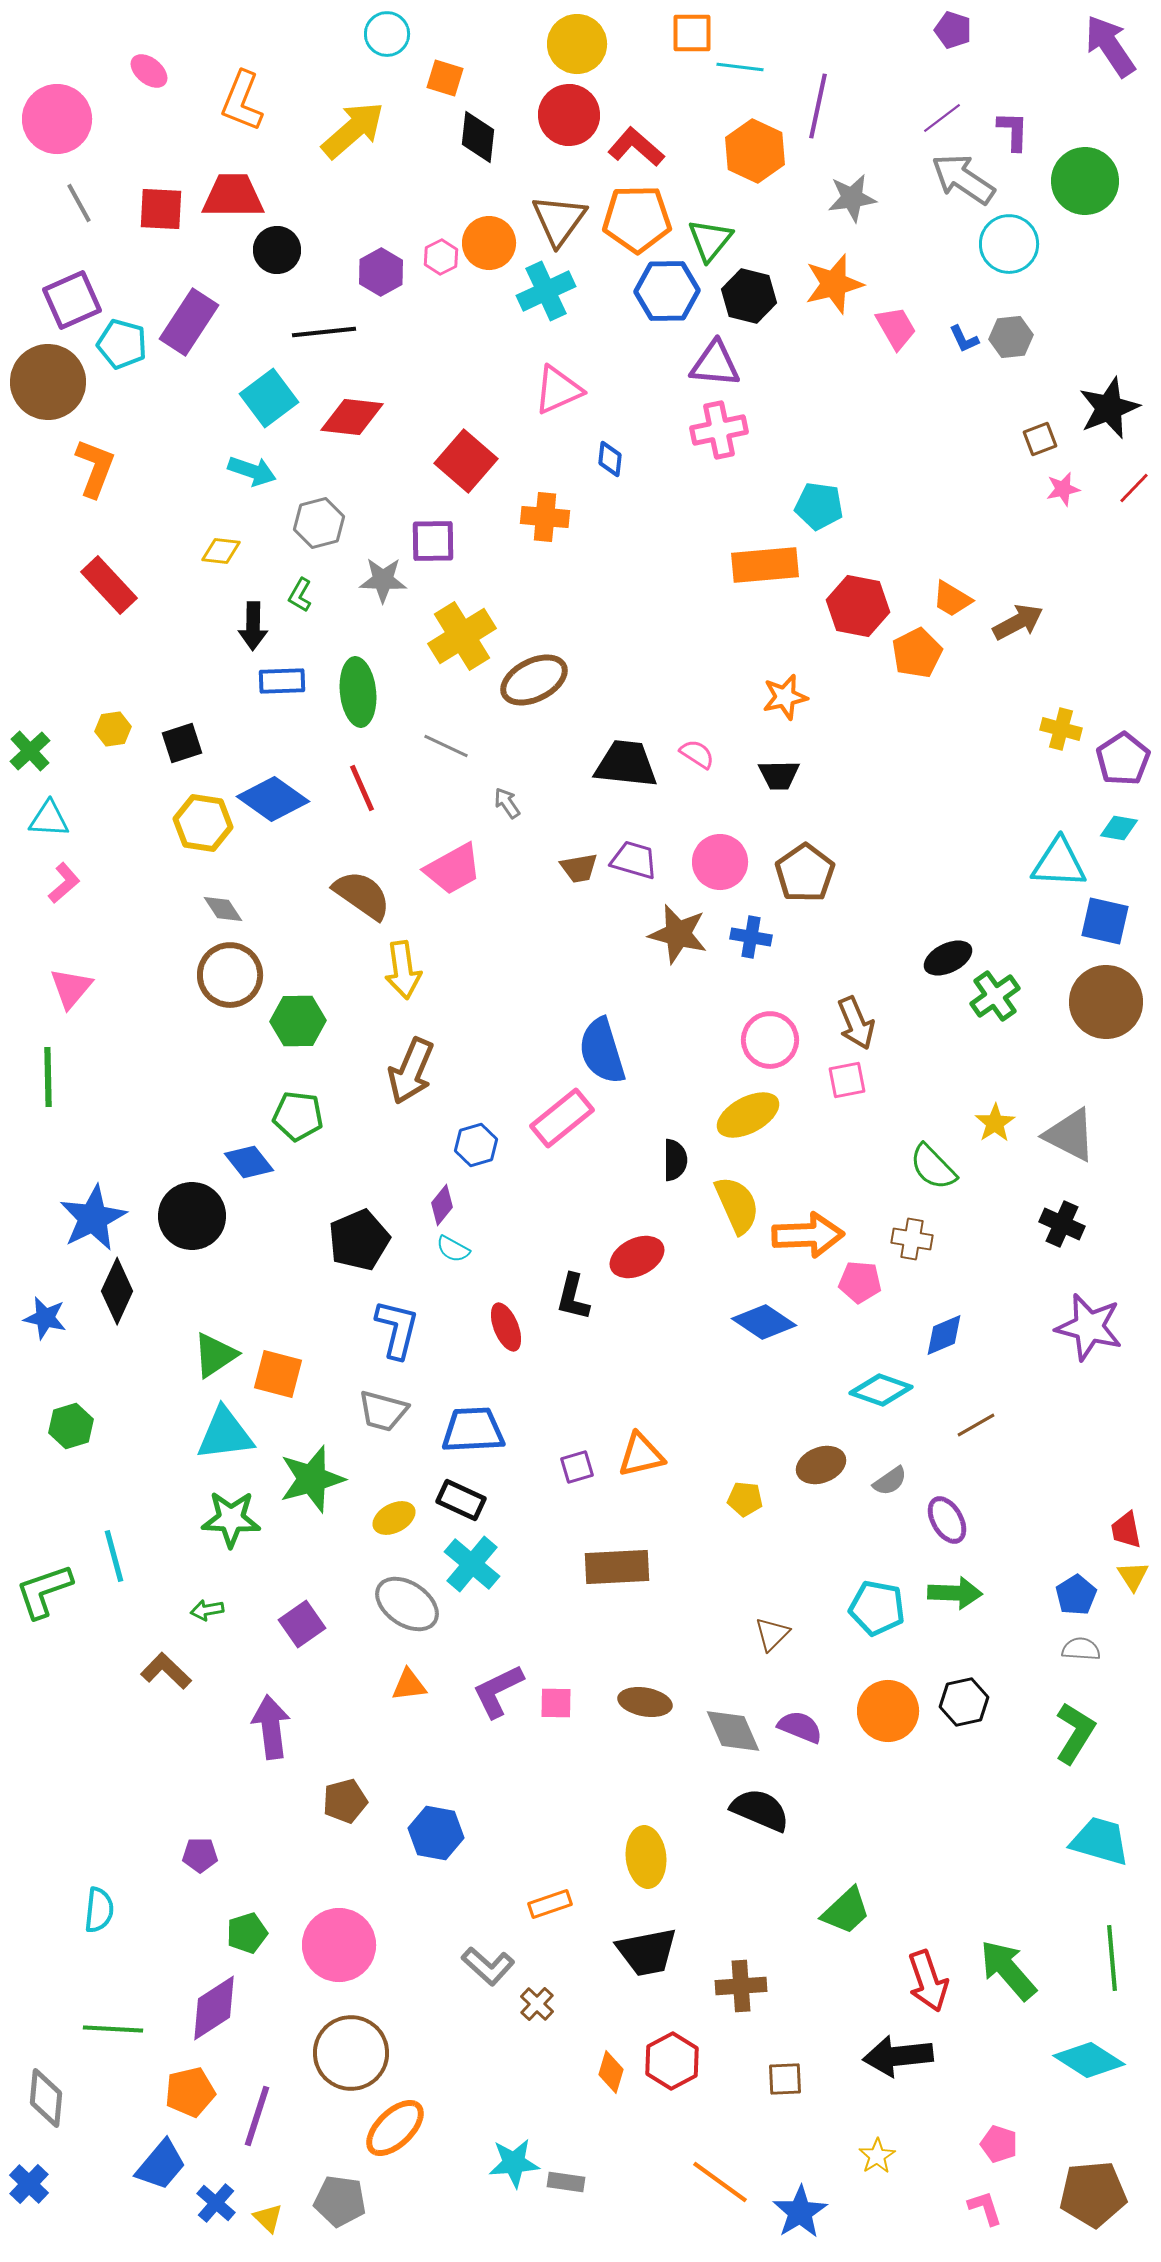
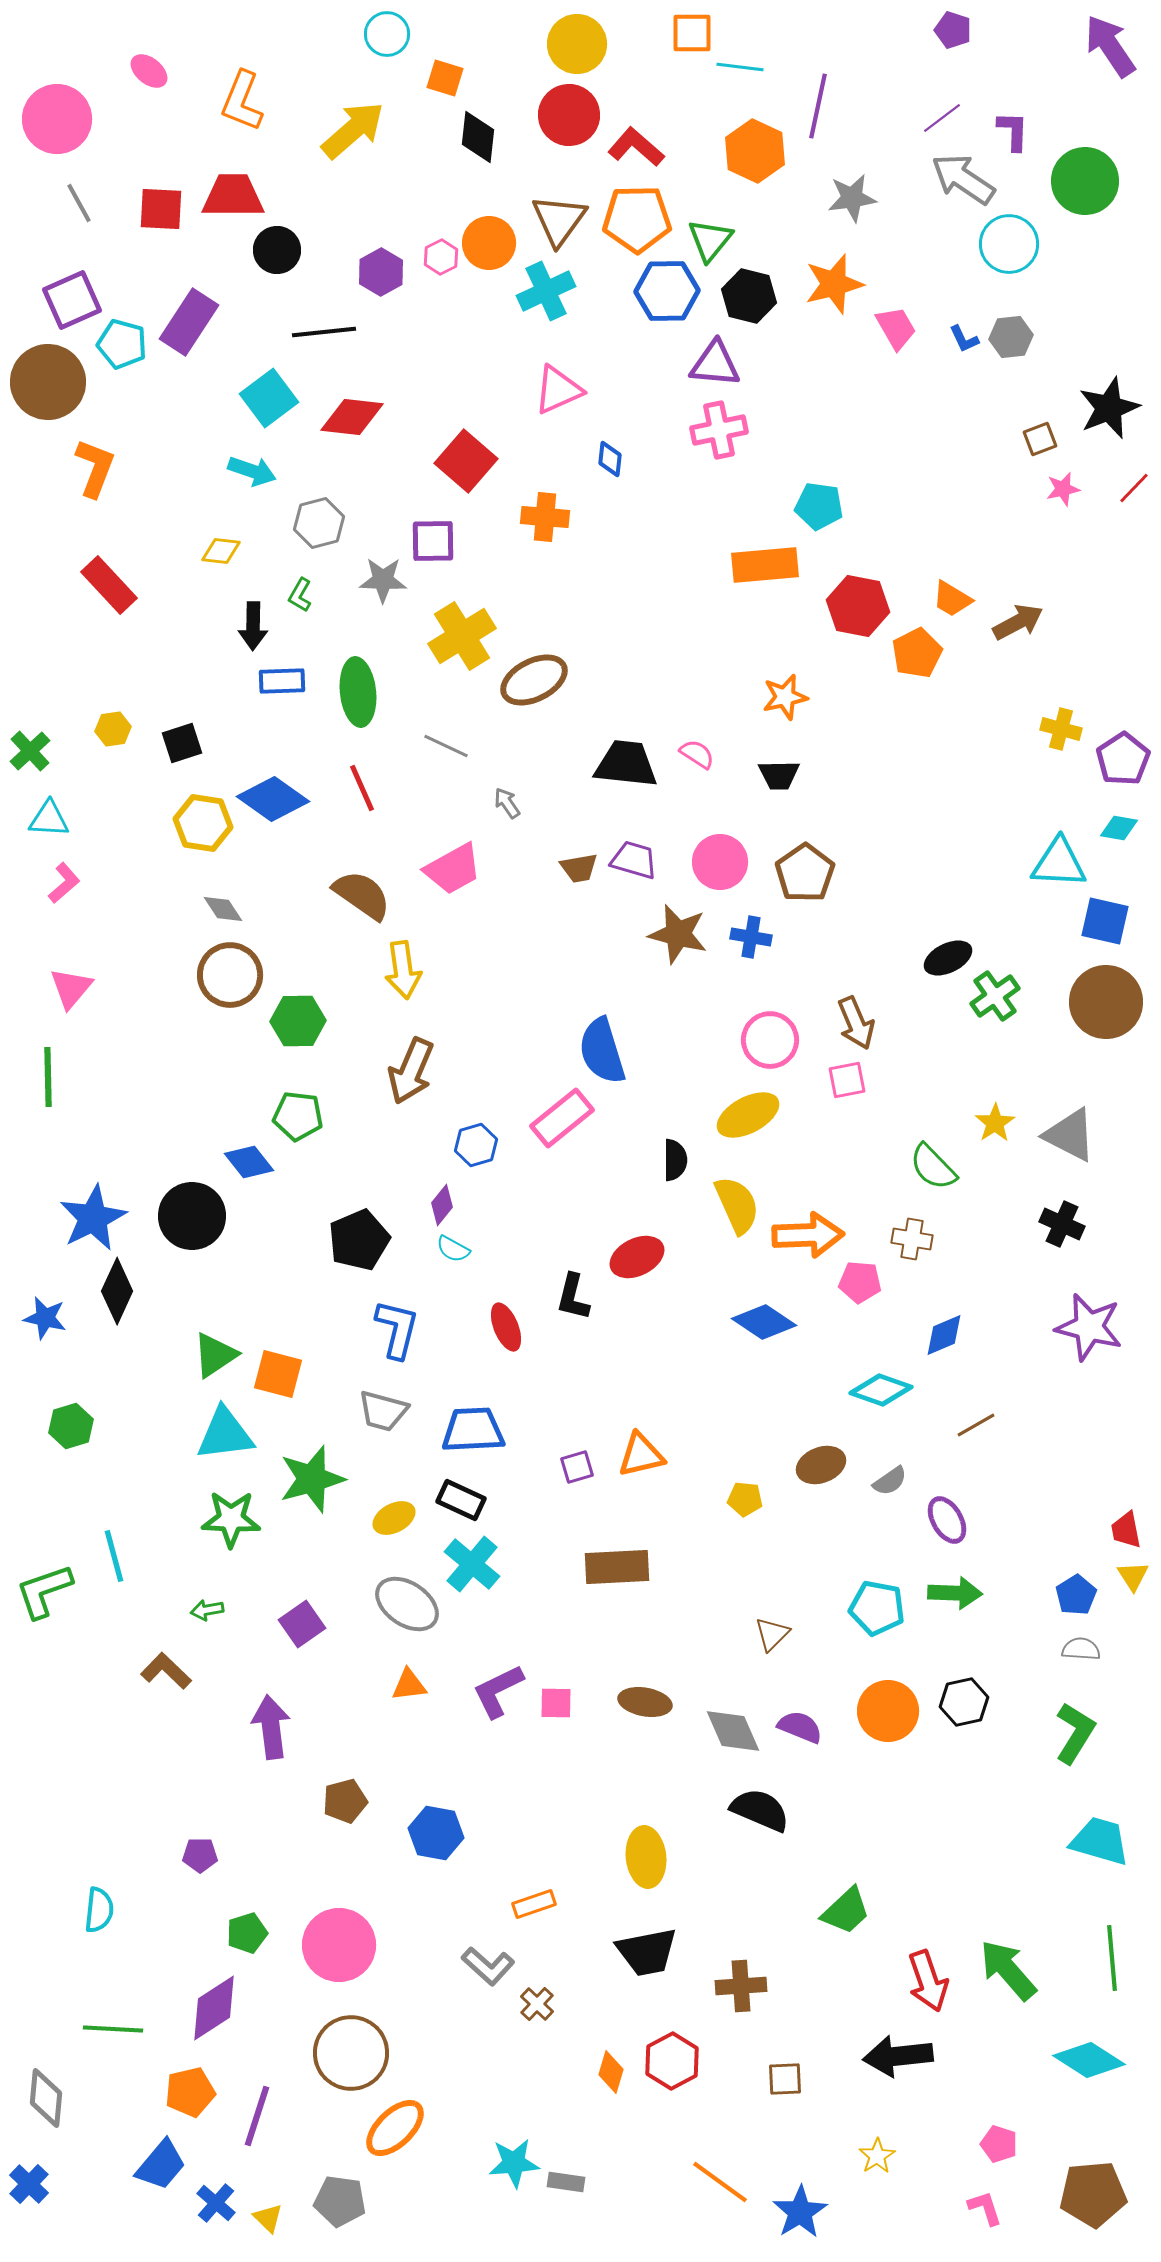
orange rectangle at (550, 1904): moved 16 px left
